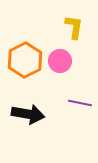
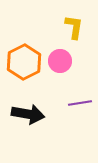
orange hexagon: moved 1 px left, 2 px down
purple line: rotated 20 degrees counterclockwise
